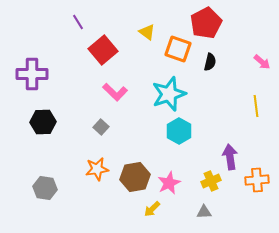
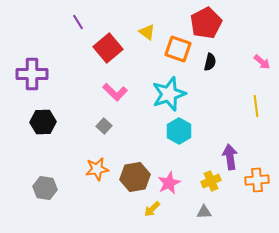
red square: moved 5 px right, 2 px up
gray square: moved 3 px right, 1 px up
